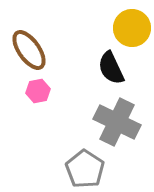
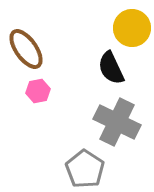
brown ellipse: moved 3 px left, 1 px up
